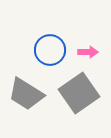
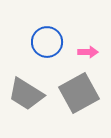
blue circle: moved 3 px left, 8 px up
gray square: rotated 6 degrees clockwise
